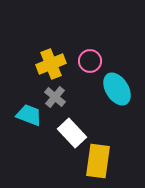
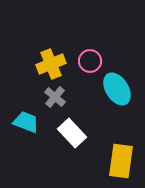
cyan trapezoid: moved 3 px left, 7 px down
yellow rectangle: moved 23 px right
